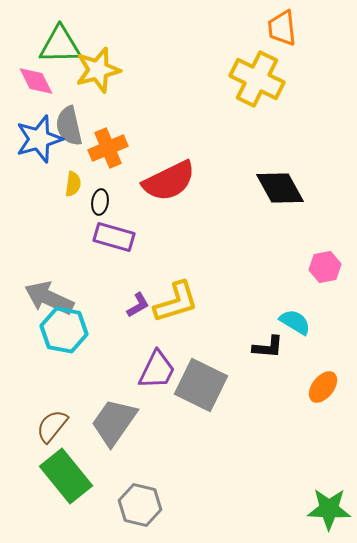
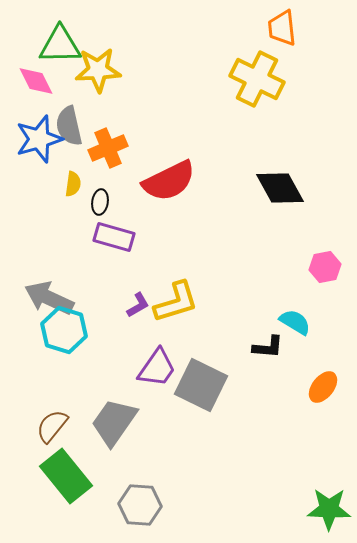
yellow star: rotated 12 degrees clockwise
cyan hexagon: rotated 6 degrees clockwise
purple trapezoid: moved 2 px up; rotated 9 degrees clockwise
gray hexagon: rotated 9 degrees counterclockwise
